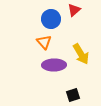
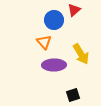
blue circle: moved 3 px right, 1 px down
